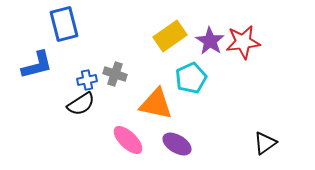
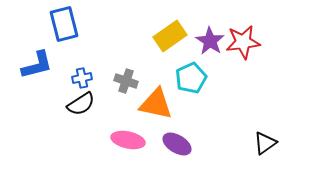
gray cross: moved 11 px right, 7 px down
blue cross: moved 5 px left, 2 px up
pink ellipse: rotated 32 degrees counterclockwise
